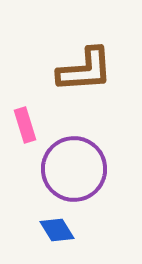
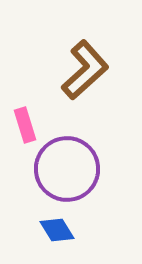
brown L-shape: rotated 38 degrees counterclockwise
purple circle: moved 7 px left
